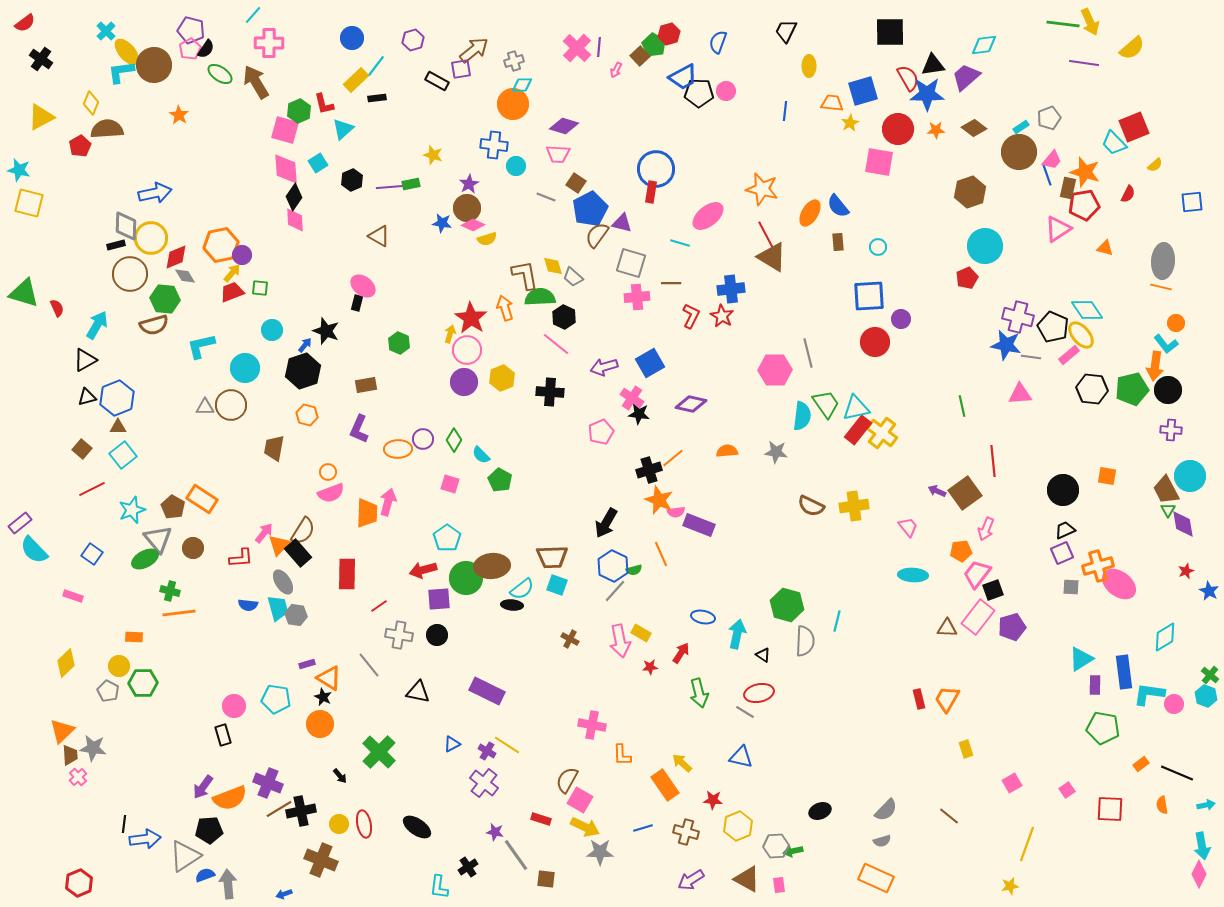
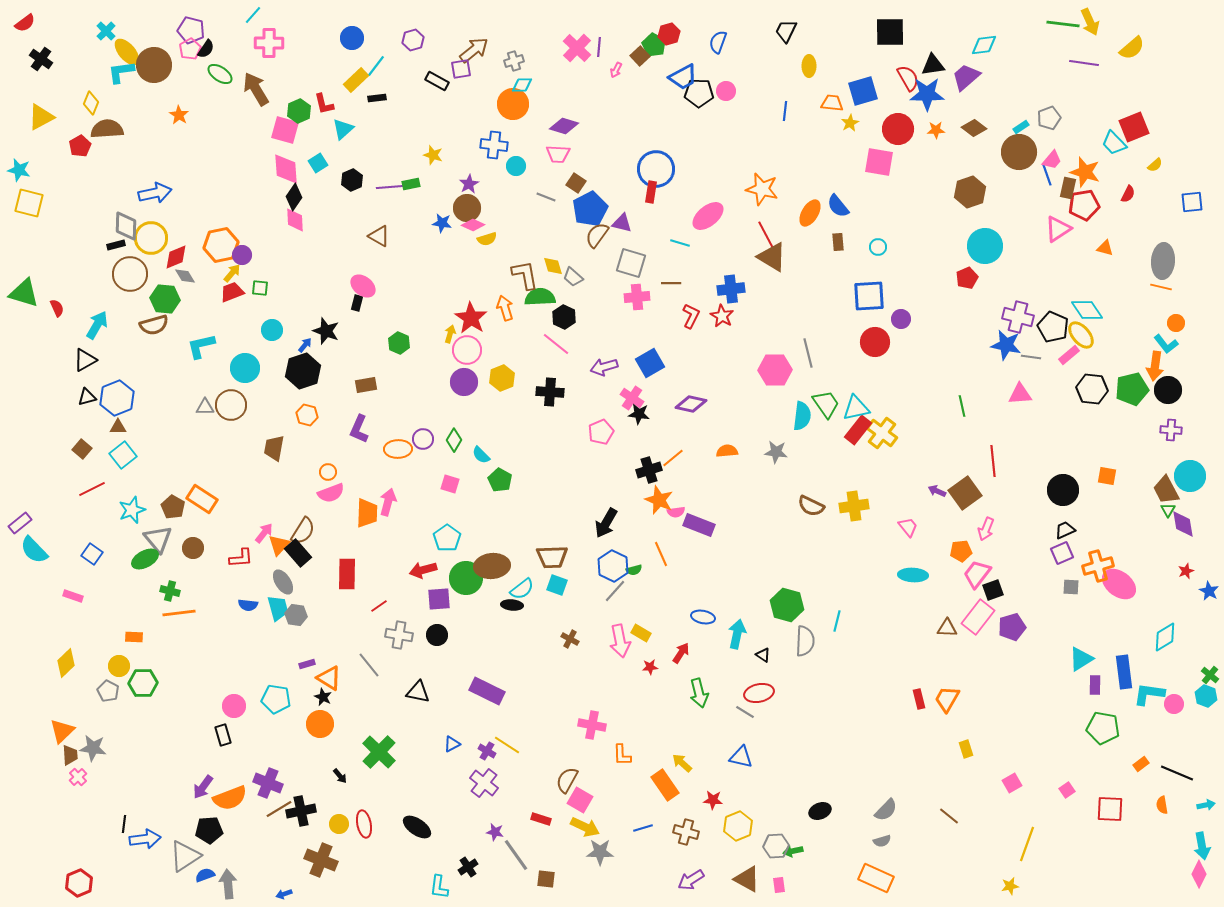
brown arrow at (256, 82): moved 7 px down
